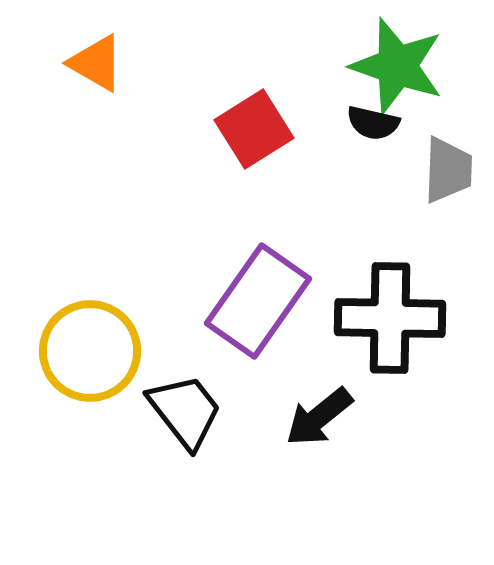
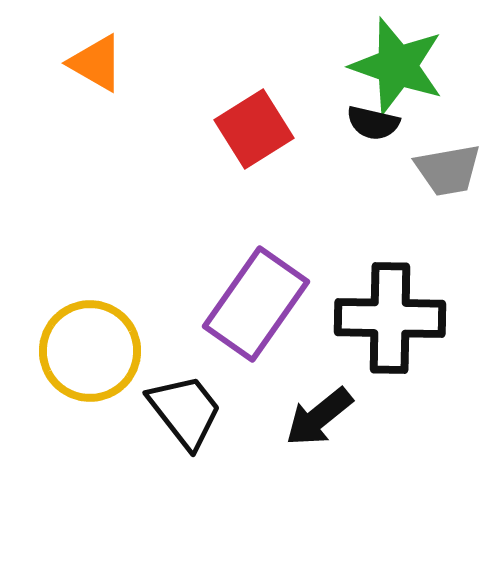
gray trapezoid: rotated 78 degrees clockwise
purple rectangle: moved 2 px left, 3 px down
